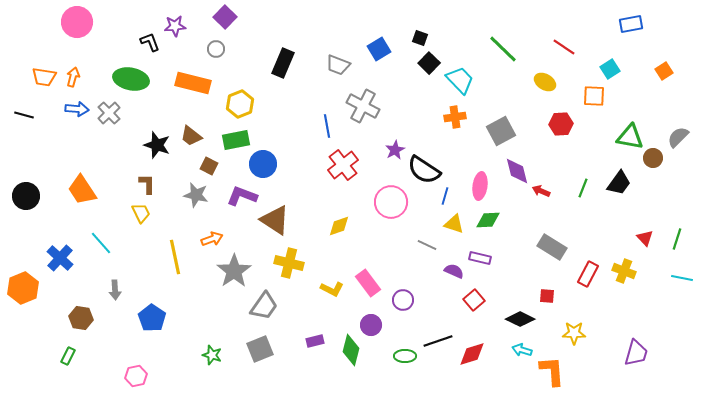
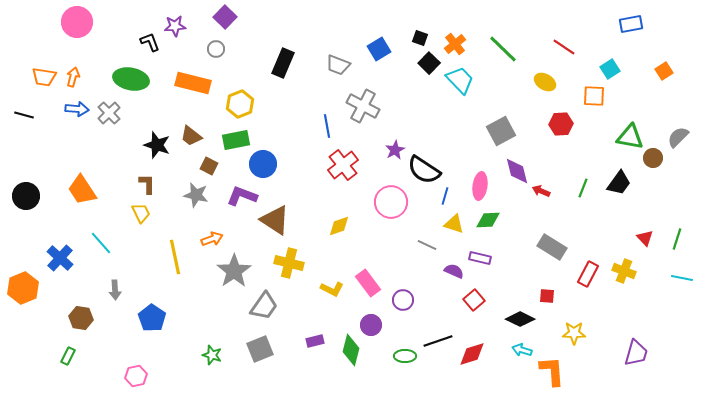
orange cross at (455, 117): moved 73 px up; rotated 30 degrees counterclockwise
